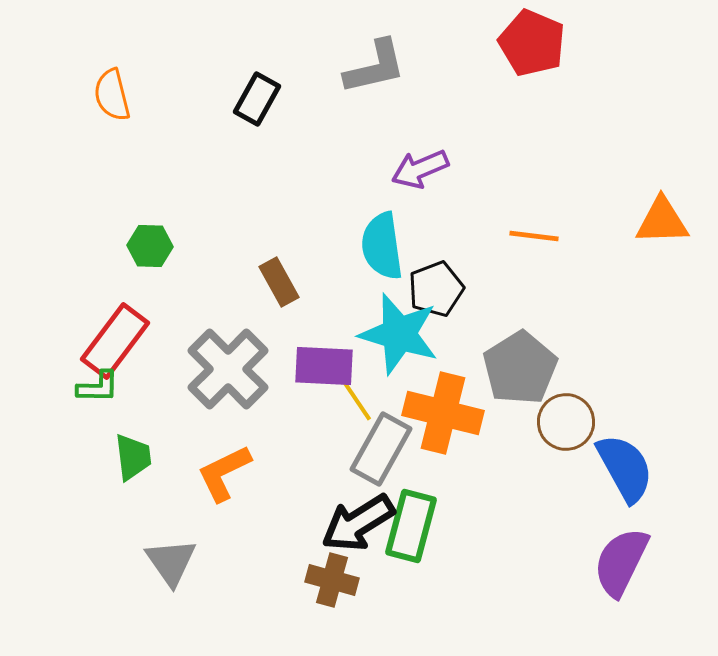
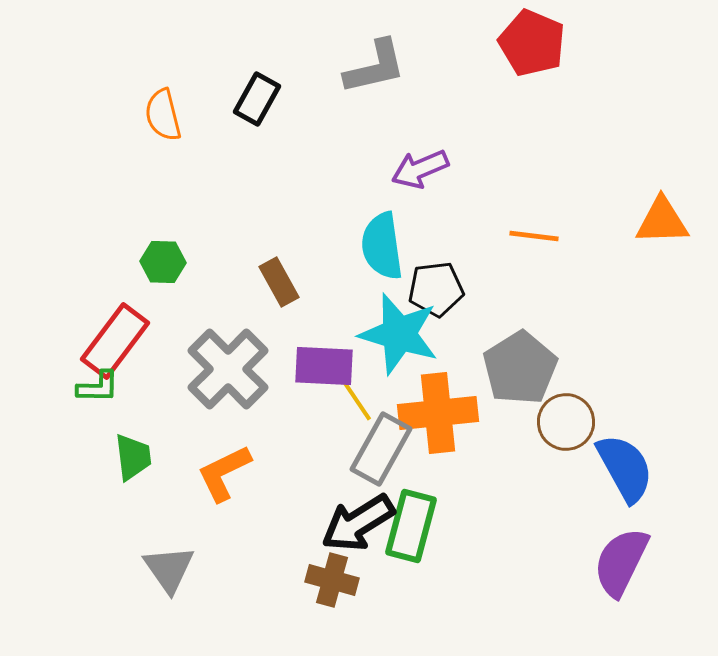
orange semicircle: moved 51 px right, 20 px down
green hexagon: moved 13 px right, 16 px down
black pentagon: rotated 14 degrees clockwise
orange cross: moved 5 px left; rotated 20 degrees counterclockwise
gray triangle: moved 2 px left, 7 px down
